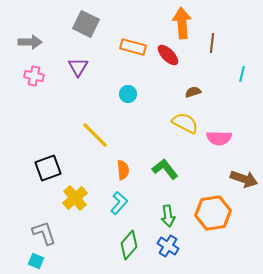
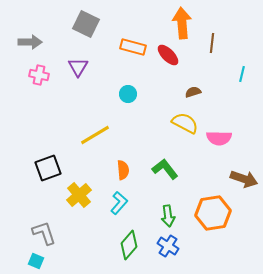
pink cross: moved 5 px right, 1 px up
yellow line: rotated 76 degrees counterclockwise
yellow cross: moved 4 px right, 3 px up
